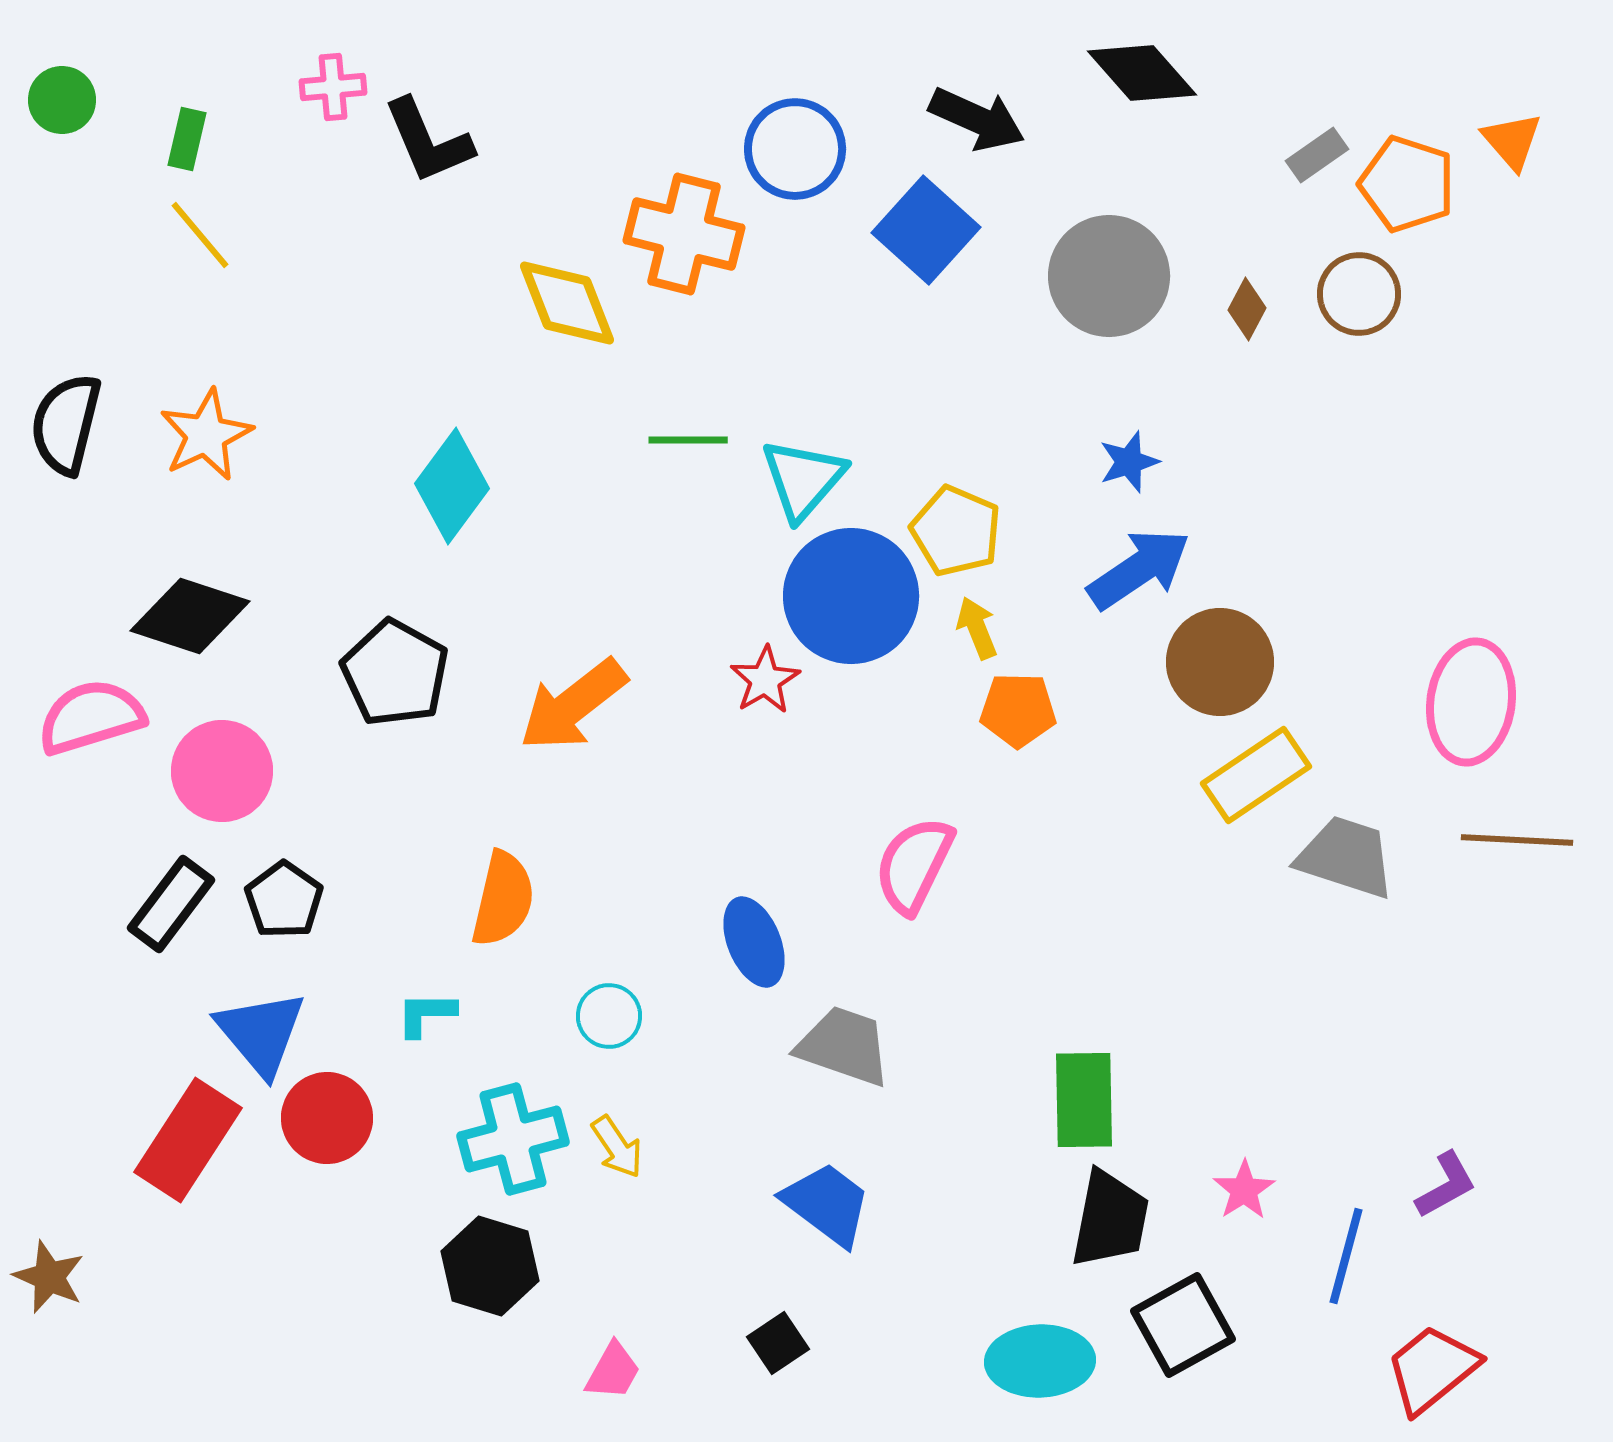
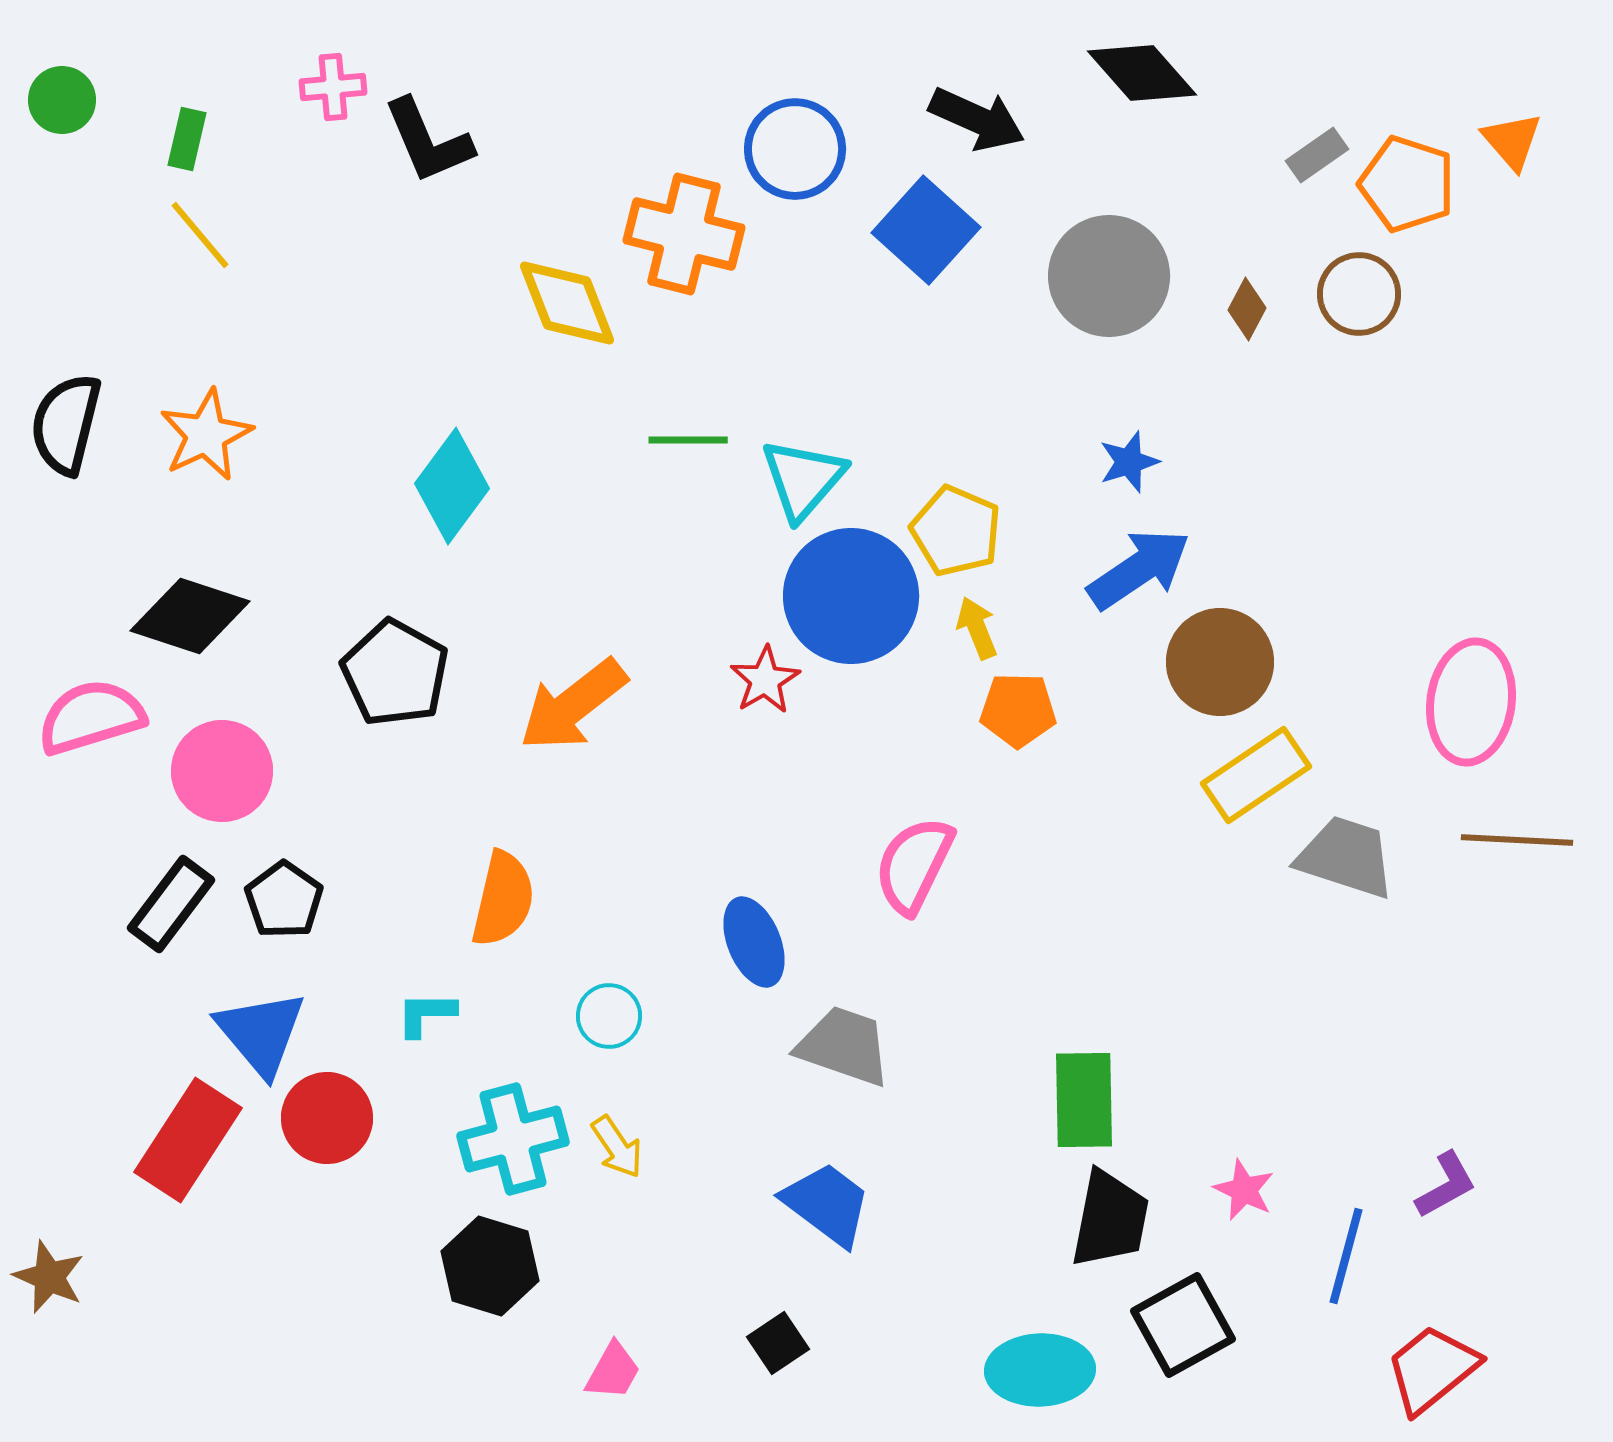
pink star at (1244, 1190): rotated 14 degrees counterclockwise
cyan ellipse at (1040, 1361): moved 9 px down
